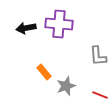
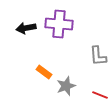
orange rectangle: rotated 14 degrees counterclockwise
